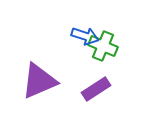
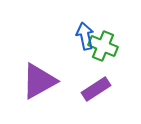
blue arrow: rotated 120 degrees counterclockwise
purple triangle: rotated 6 degrees counterclockwise
